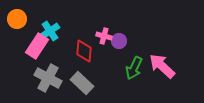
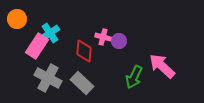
cyan cross: moved 2 px down
pink cross: moved 1 px left, 1 px down
green arrow: moved 9 px down
